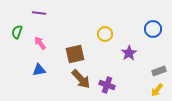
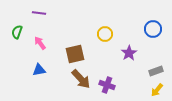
gray rectangle: moved 3 px left
